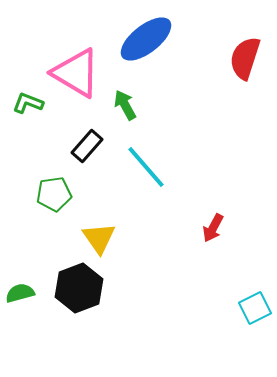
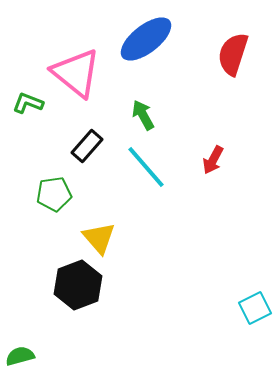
red semicircle: moved 12 px left, 4 px up
pink triangle: rotated 8 degrees clockwise
green arrow: moved 18 px right, 10 px down
red arrow: moved 68 px up
yellow triangle: rotated 6 degrees counterclockwise
black hexagon: moved 1 px left, 3 px up
green semicircle: moved 63 px down
